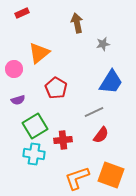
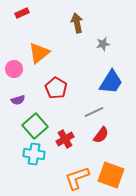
green square: rotated 10 degrees counterclockwise
red cross: moved 2 px right, 1 px up; rotated 24 degrees counterclockwise
